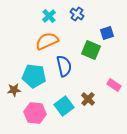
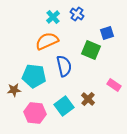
cyan cross: moved 4 px right, 1 px down
